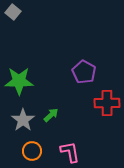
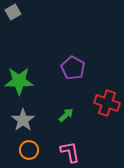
gray square: rotated 21 degrees clockwise
purple pentagon: moved 11 px left, 4 px up
red cross: rotated 20 degrees clockwise
green arrow: moved 15 px right
orange circle: moved 3 px left, 1 px up
